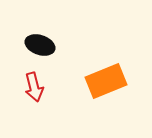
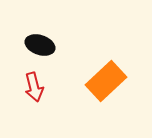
orange rectangle: rotated 21 degrees counterclockwise
